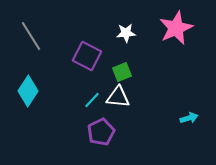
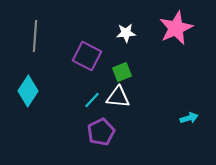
gray line: moved 4 px right; rotated 36 degrees clockwise
